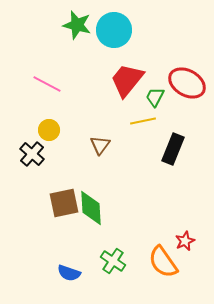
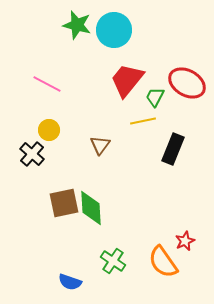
blue semicircle: moved 1 px right, 9 px down
